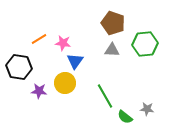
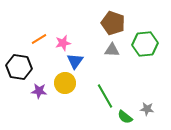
pink star: rotated 21 degrees counterclockwise
